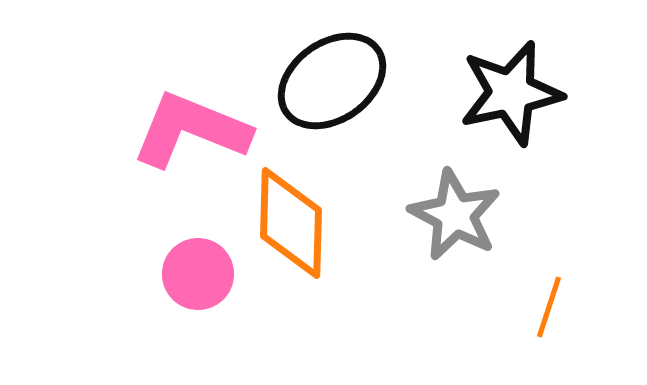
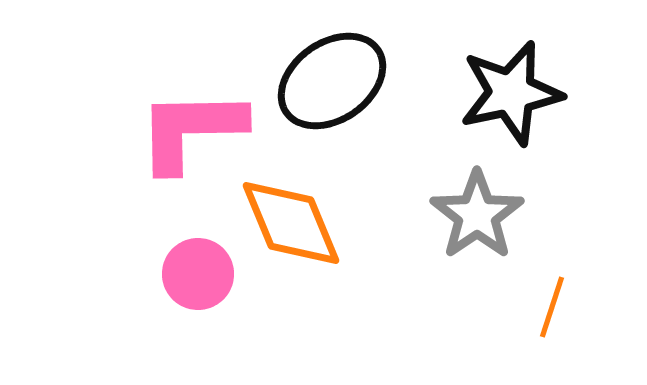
pink L-shape: rotated 23 degrees counterclockwise
gray star: moved 22 px right; rotated 10 degrees clockwise
orange diamond: rotated 24 degrees counterclockwise
orange line: moved 3 px right
